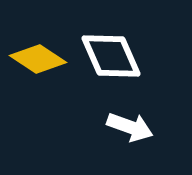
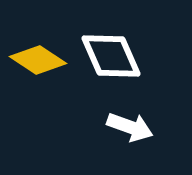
yellow diamond: moved 1 px down
